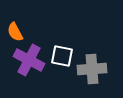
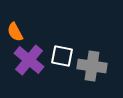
purple cross: rotated 12 degrees clockwise
gray cross: moved 3 px up; rotated 12 degrees clockwise
